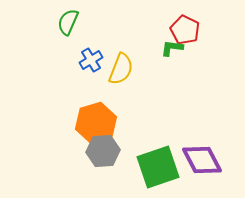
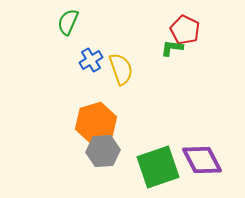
yellow semicircle: rotated 40 degrees counterclockwise
